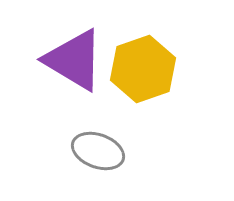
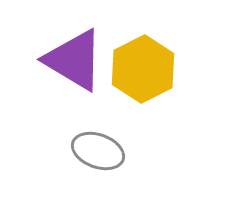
yellow hexagon: rotated 8 degrees counterclockwise
